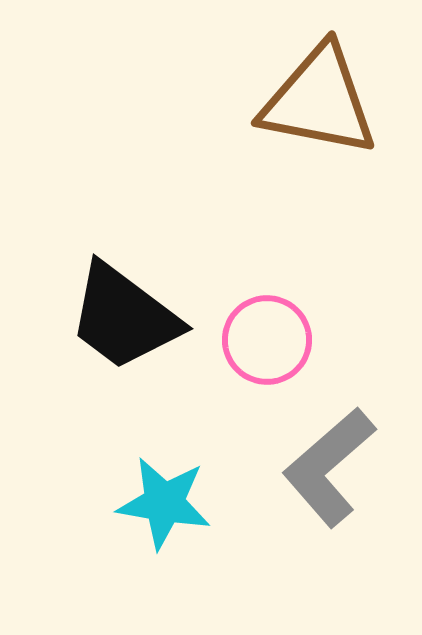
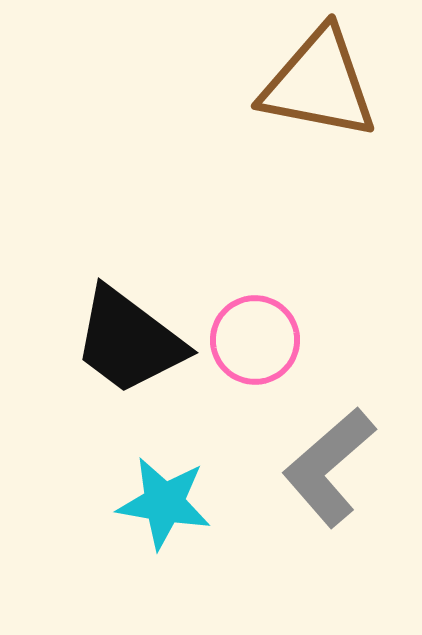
brown triangle: moved 17 px up
black trapezoid: moved 5 px right, 24 px down
pink circle: moved 12 px left
